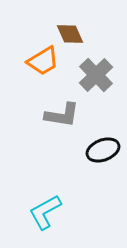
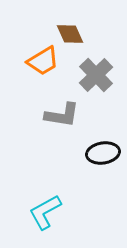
black ellipse: moved 3 px down; rotated 12 degrees clockwise
